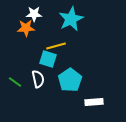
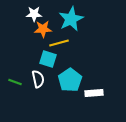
orange star: moved 17 px right, 1 px down
yellow line: moved 3 px right, 3 px up
green line: rotated 16 degrees counterclockwise
white rectangle: moved 9 px up
